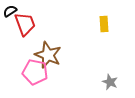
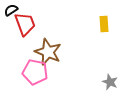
black semicircle: moved 1 px right, 1 px up
brown star: moved 3 px up
